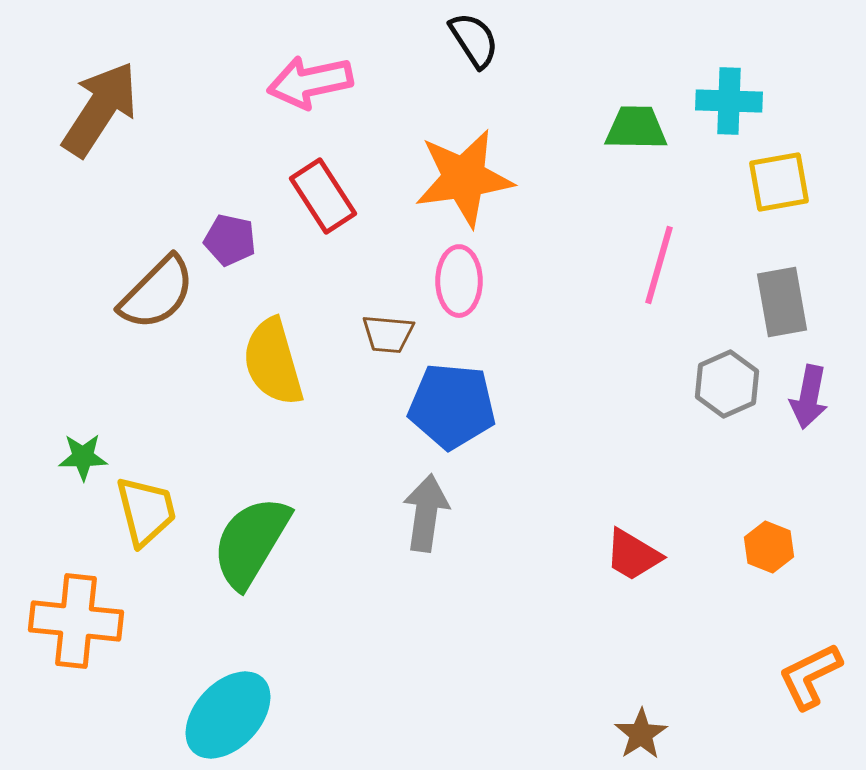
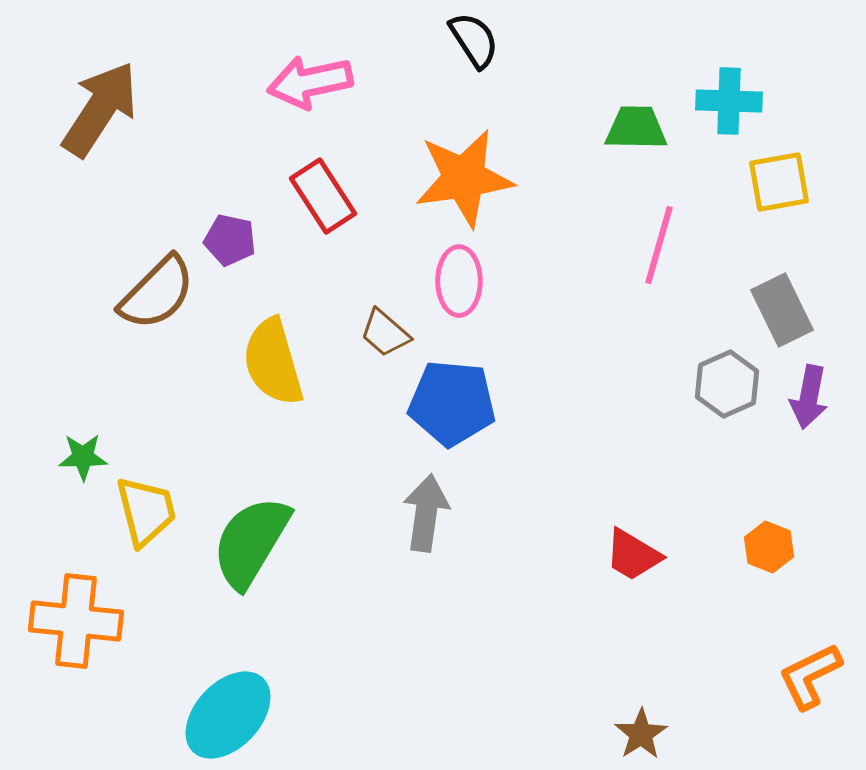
pink line: moved 20 px up
gray rectangle: moved 8 px down; rotated 16 degrees counterclockwise
brown trapezoid: moved 3 px left, 1 px up; rotated 36 degrees clockwise
blue pentagon: moved 3 px up
